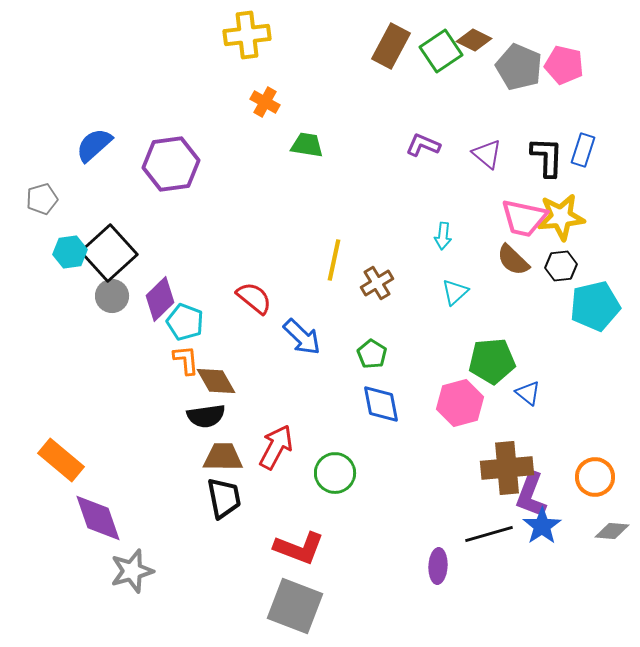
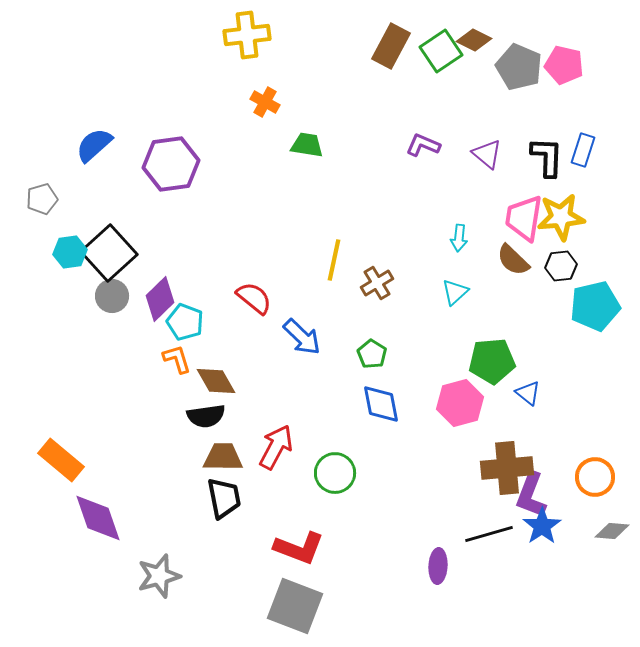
pink trapezoid at (524, 218): rotated 87 degrees clockwise
cyan arrow at (443, 236): moved 16 px right, 2 px down
orange L-shape at (186, 360): moved 9 px left, 1 px up; rotated 12 degrees counterclockwise
gray star at (132, 571): moved 27 px right, 5 px down
